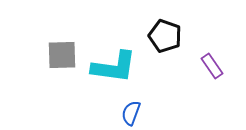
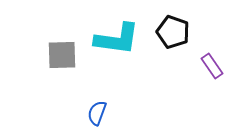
black pentagon: moved 8 px right, 4 px up
cyan L-shape: moved 3 px right, 28 px up
blue semicircle: moved 34 px left
